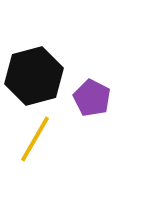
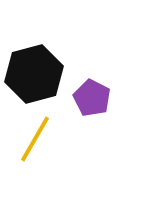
black hexagon: moved 2 px up
